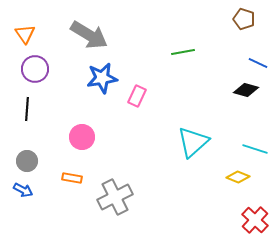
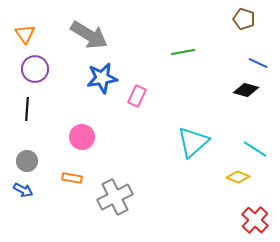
cyan line: rotated 15 degrees clockwise
